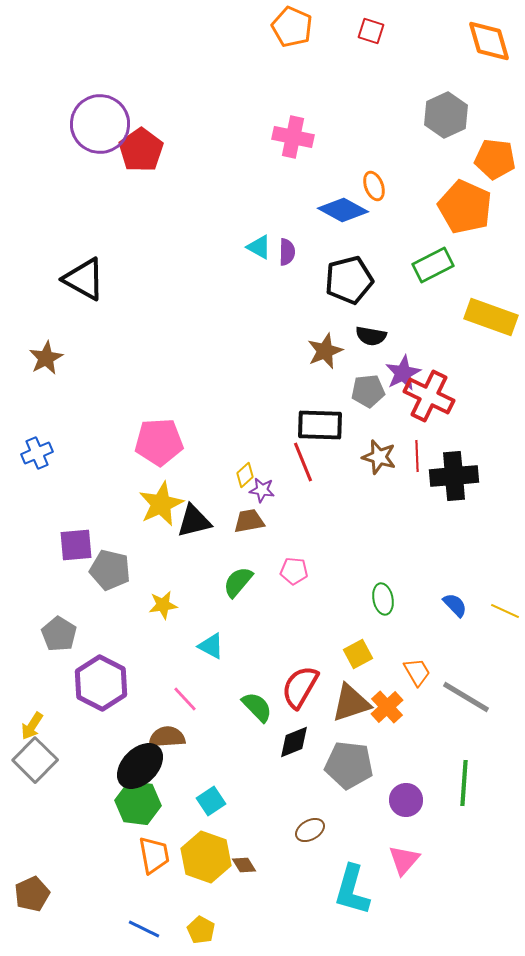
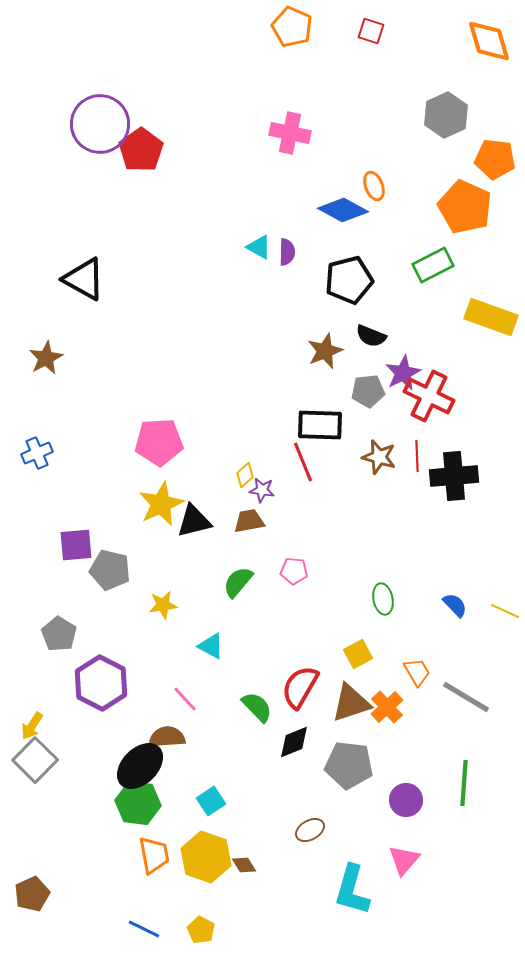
pink cross at (293, 137): moved 3 px left, 4 px up
black semicircle at (371, 336): rotated 12 degrees clockwise
